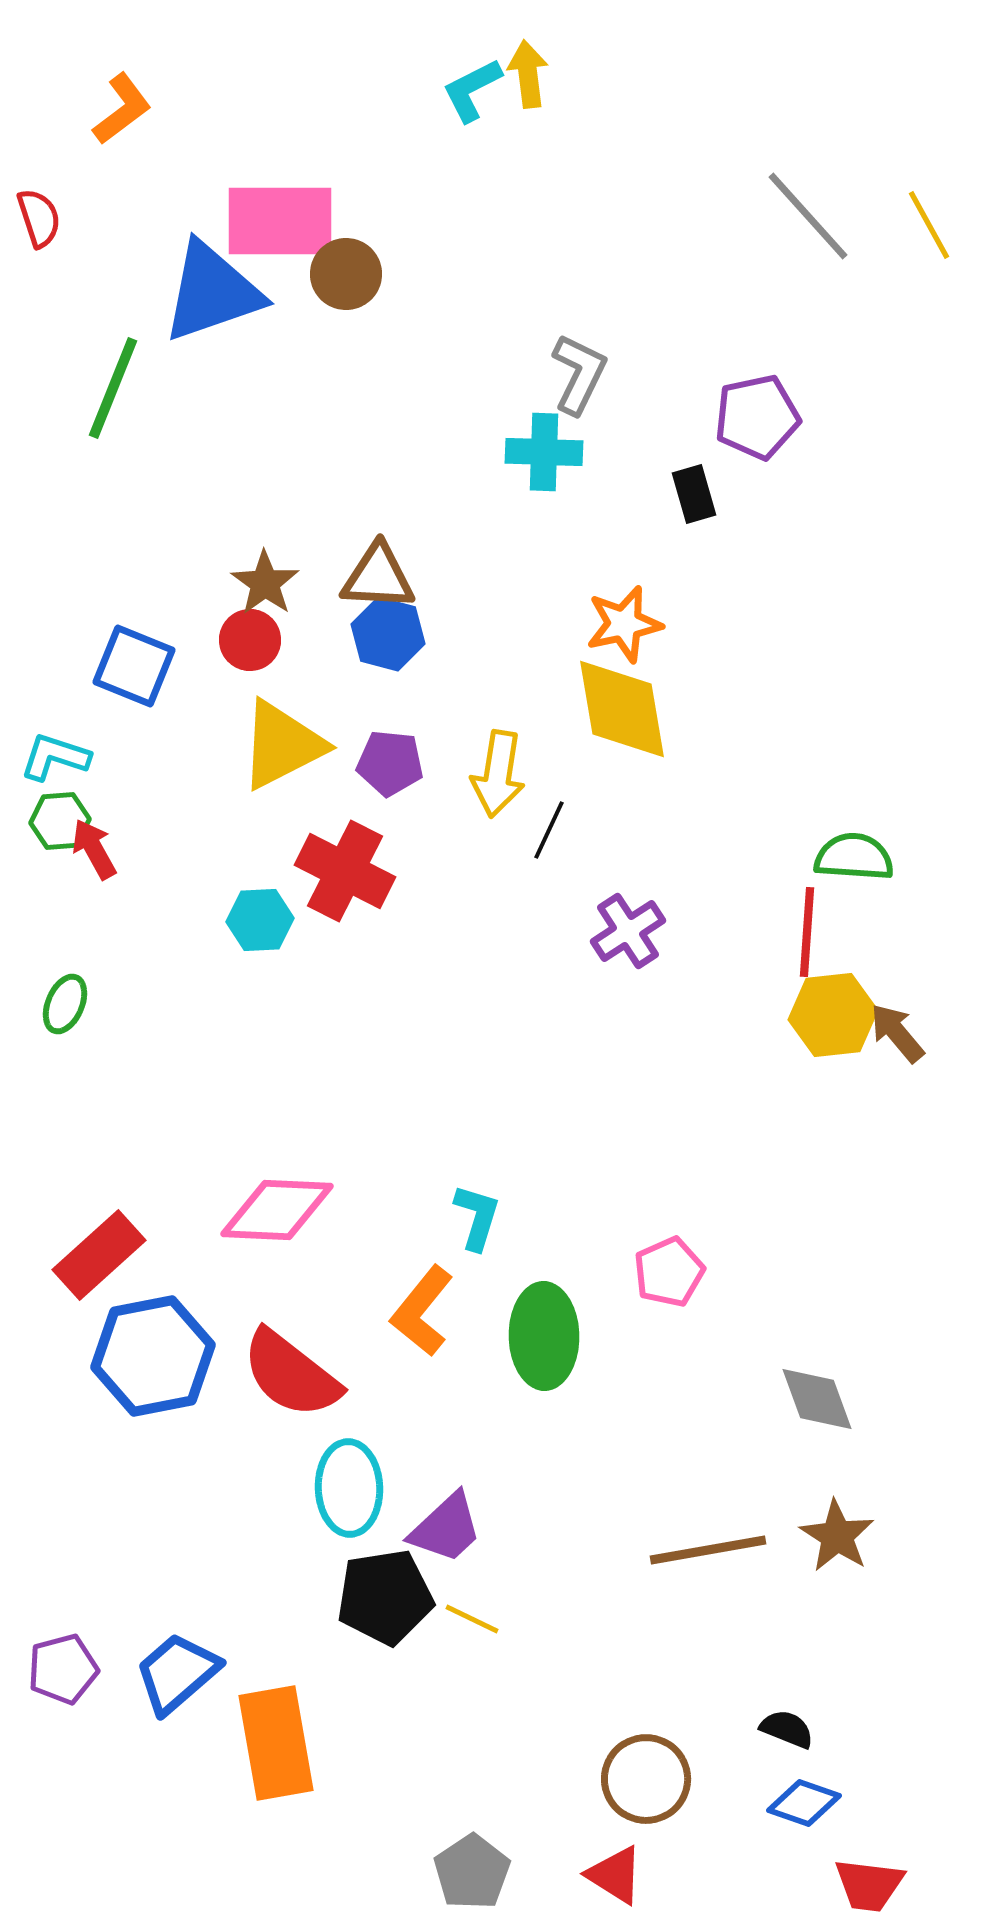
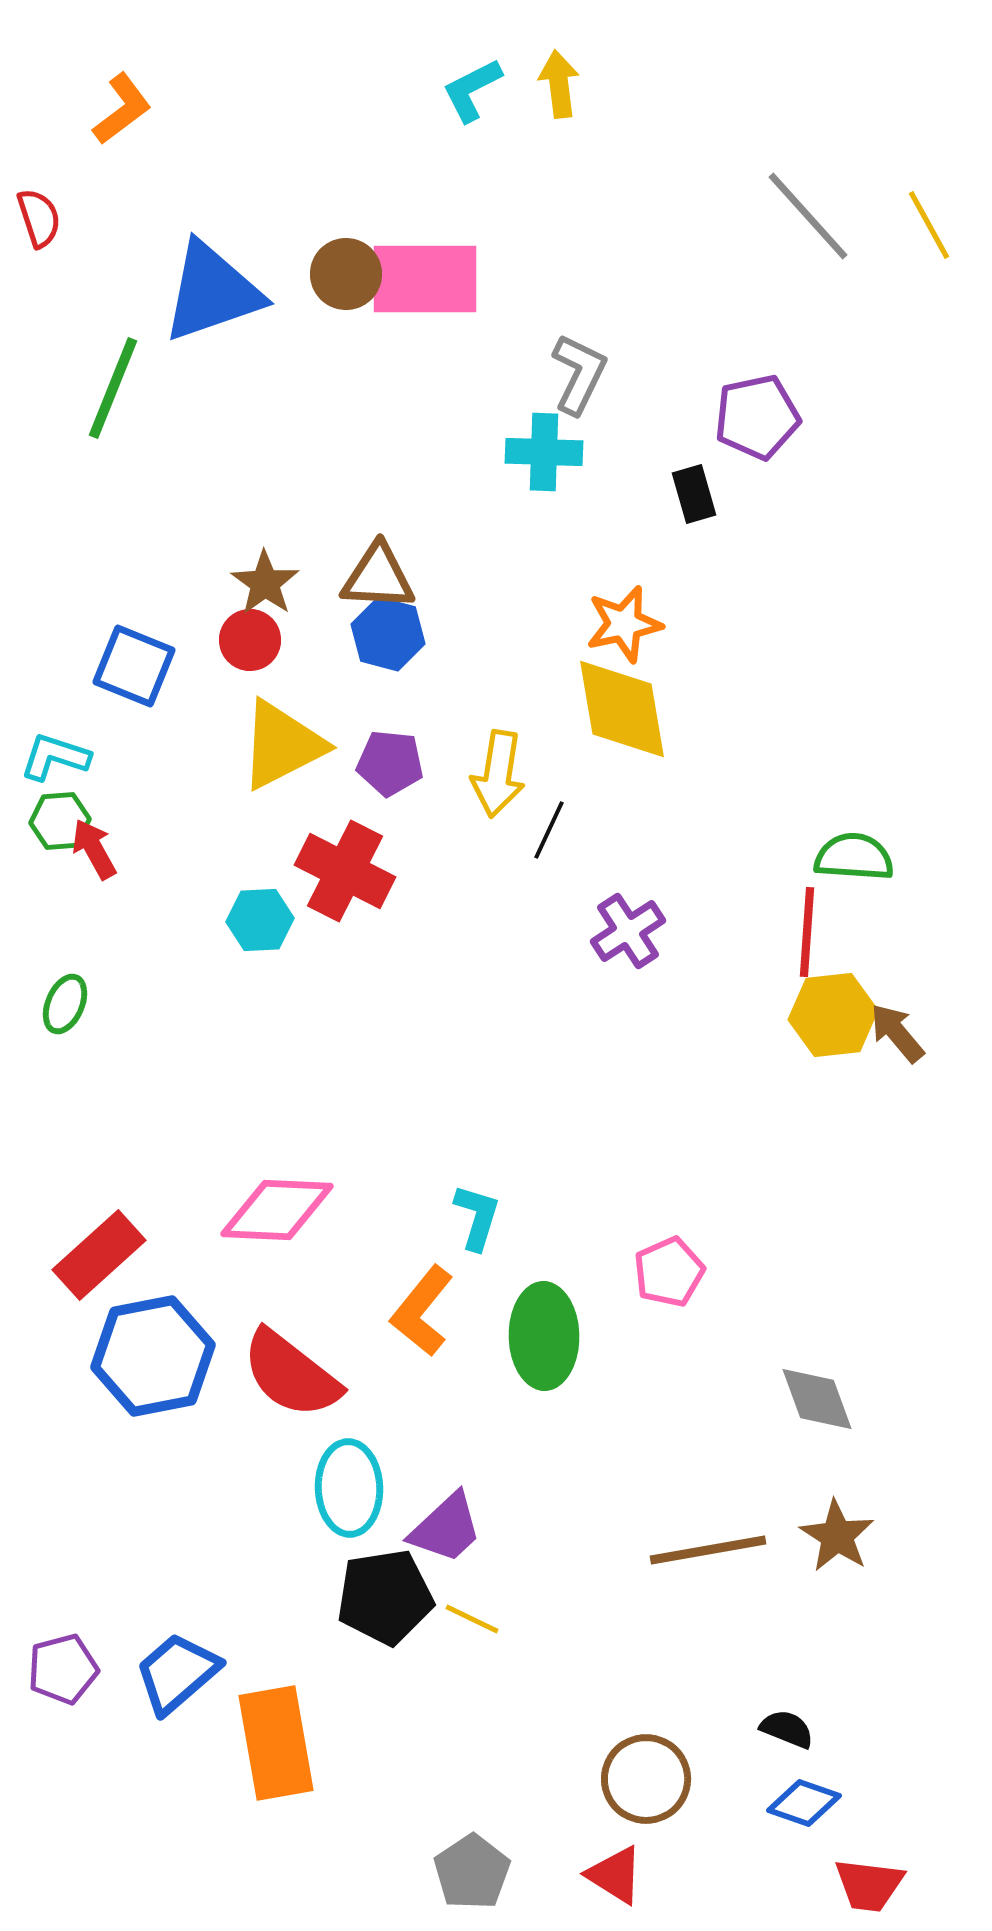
yellow arrow at (528, 74): moved 31 px right, 10 px down
pink rectangle at (280, 221): moved 145 px right, 58 px down
